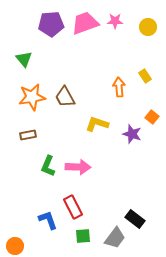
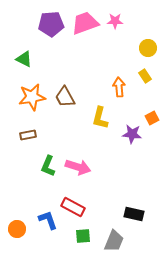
yellow circle: moved 21 px down
green triangle: rotated 24 degrees counterclockwise
orange square: moved 1 px down; rotated 24 degrees clockwise
yellow L-shape: moved 3 px right, 6 px up; rotated 95 degrees counterclockwise
purple star: rotated 12 degrees counterclockwise
pink arrow: rotated 15 degrees clockwise
red rectangle: rotated 35 degrees counterclockwise
black rectangle: moved 1 px left, 5 px up; rotated 24 degrees counterclockwise
gray trapezoid: moved 1 px left, 3 px down; rotated 15 degrees counterclockwise
orange circle: moved 2 px right, 17 px up
